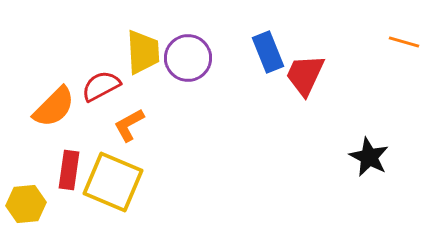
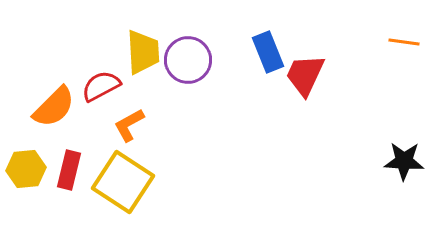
orange line: rotated 8 degrees counterclockwise
purple circle: moved 2 px down
black star: moved 35 px right, 4 px down; rotated 24 degrees counterclockwise
red rectangle: rotated 6 degrees clockwise
yellow square: moved 10 px right; rotated 10 degrees clockwise
yellow hexagon: moved 35 px up
